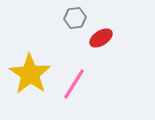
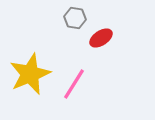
gray hexagon: rotated 15 degrees clockwise
yellow star: rotated 15 degrees clockwise
